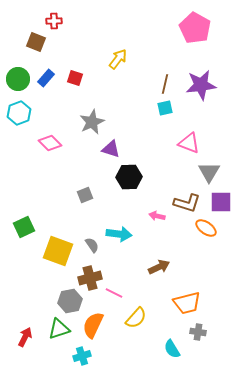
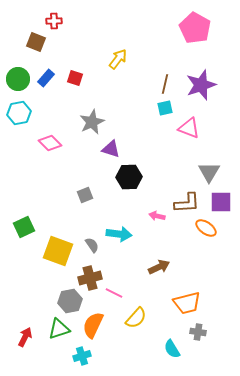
purple star: rotated 12 degrees counterclockwise
cyan hexagon: rotated 10 degrees clockwise
pink triangle: moved 15 px up
brown L-shape: rotated 20 degrees counterclockwise
